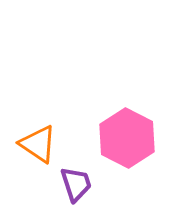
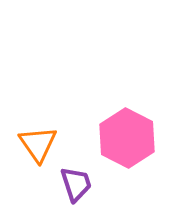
orange triangle: rotated 21 degrees clockwise
